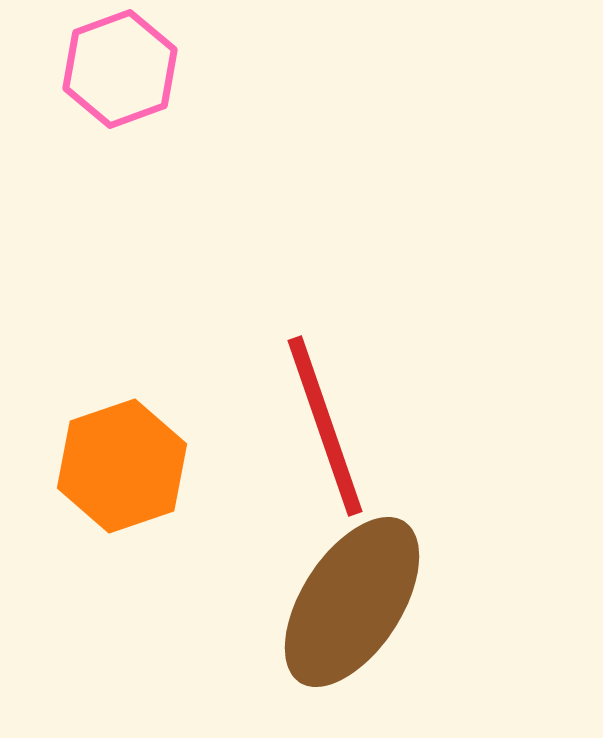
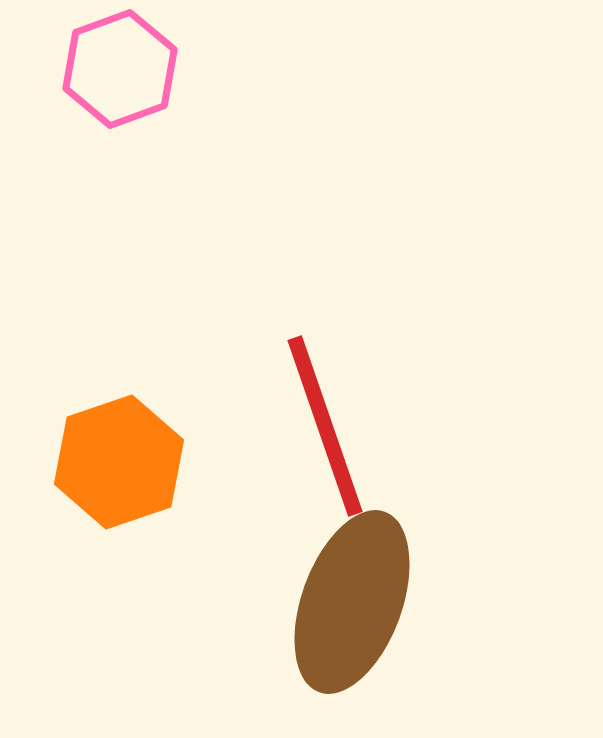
orange hexagon: moved 3 px left, 4 px up
brown ellipse: rotated 13 degrees counterclockwise
